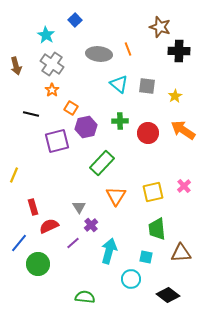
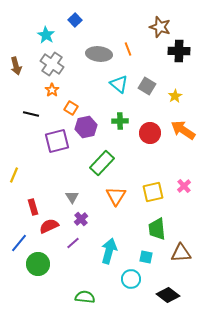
gray square: rotated 24 degrees clockwise
red circle: moved 2 px right
gray triangle: moved 7 px left, 10 px up
purple cross: moved 10 px left, 6 px up
